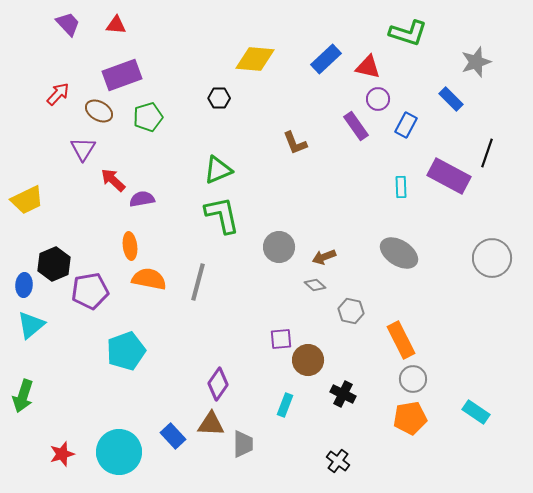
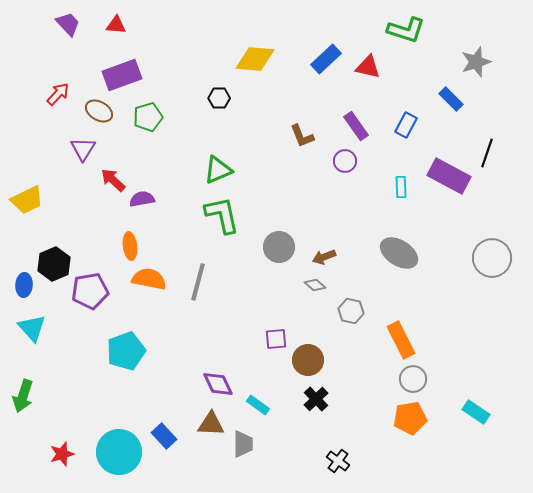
green L-shape at (408, 33): moved 2 px left, 3 px up
purple circle at (378, 99): moved 33 px left, 62 px down
brown L-shape at (295, 143): moved 7 px right, 7 px up
cyan triangle at (31, 325): moved 1 px right, 3 px down; rotated 32 degrees counterclockwise
purple square at (281, 339): moved 5 px left
purple diamond at (218, 384): rotated 60 degrees counterclockwise
black cross at (343, 394): moved 27 px left, 5 px down; rotated 20 degrees clockwise
cyan rectangle at (285, 405): moved 27 px left; rotated 75 degrees counterclockwise
blue rectangle at (173, 436): moved 9 px left
